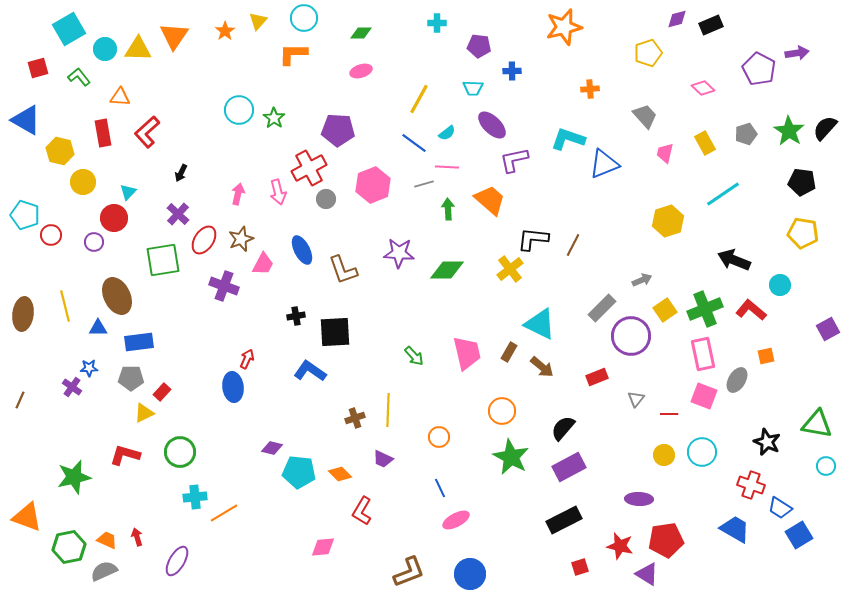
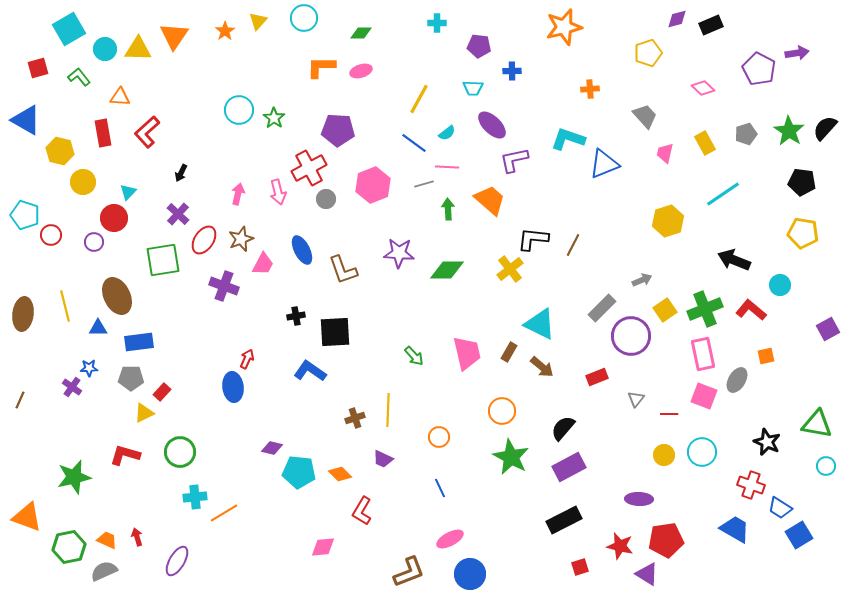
orange L-shape at (293, 54): moved 28 px right, 13 px down
pink ellipse at (456, 520): moved 6 px left, 19 px down
